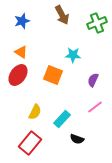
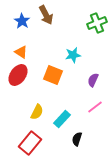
brown arrow: moved 16 px left
blue star: rotated 21 degrees counterclockwise
cyan star: rotated 14 degrees counterclockwise
yellow semicircle: moved 2 px right
black semicircle: rotated 88 degrees clockwise
